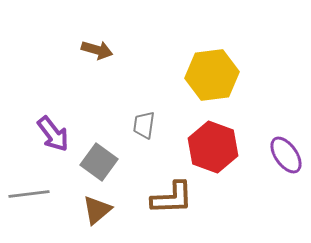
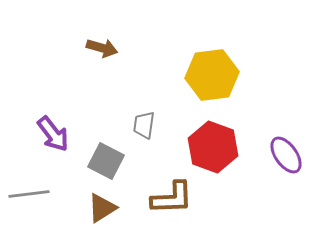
brown arrow: moved 5 px right, 2 px up
gray square: moved 7 px right, 1 px up; rotated 9 degrees counterclockwise
brown triangle: moved 5 px right, 2 px up; rotated 8 degrees clockwise
